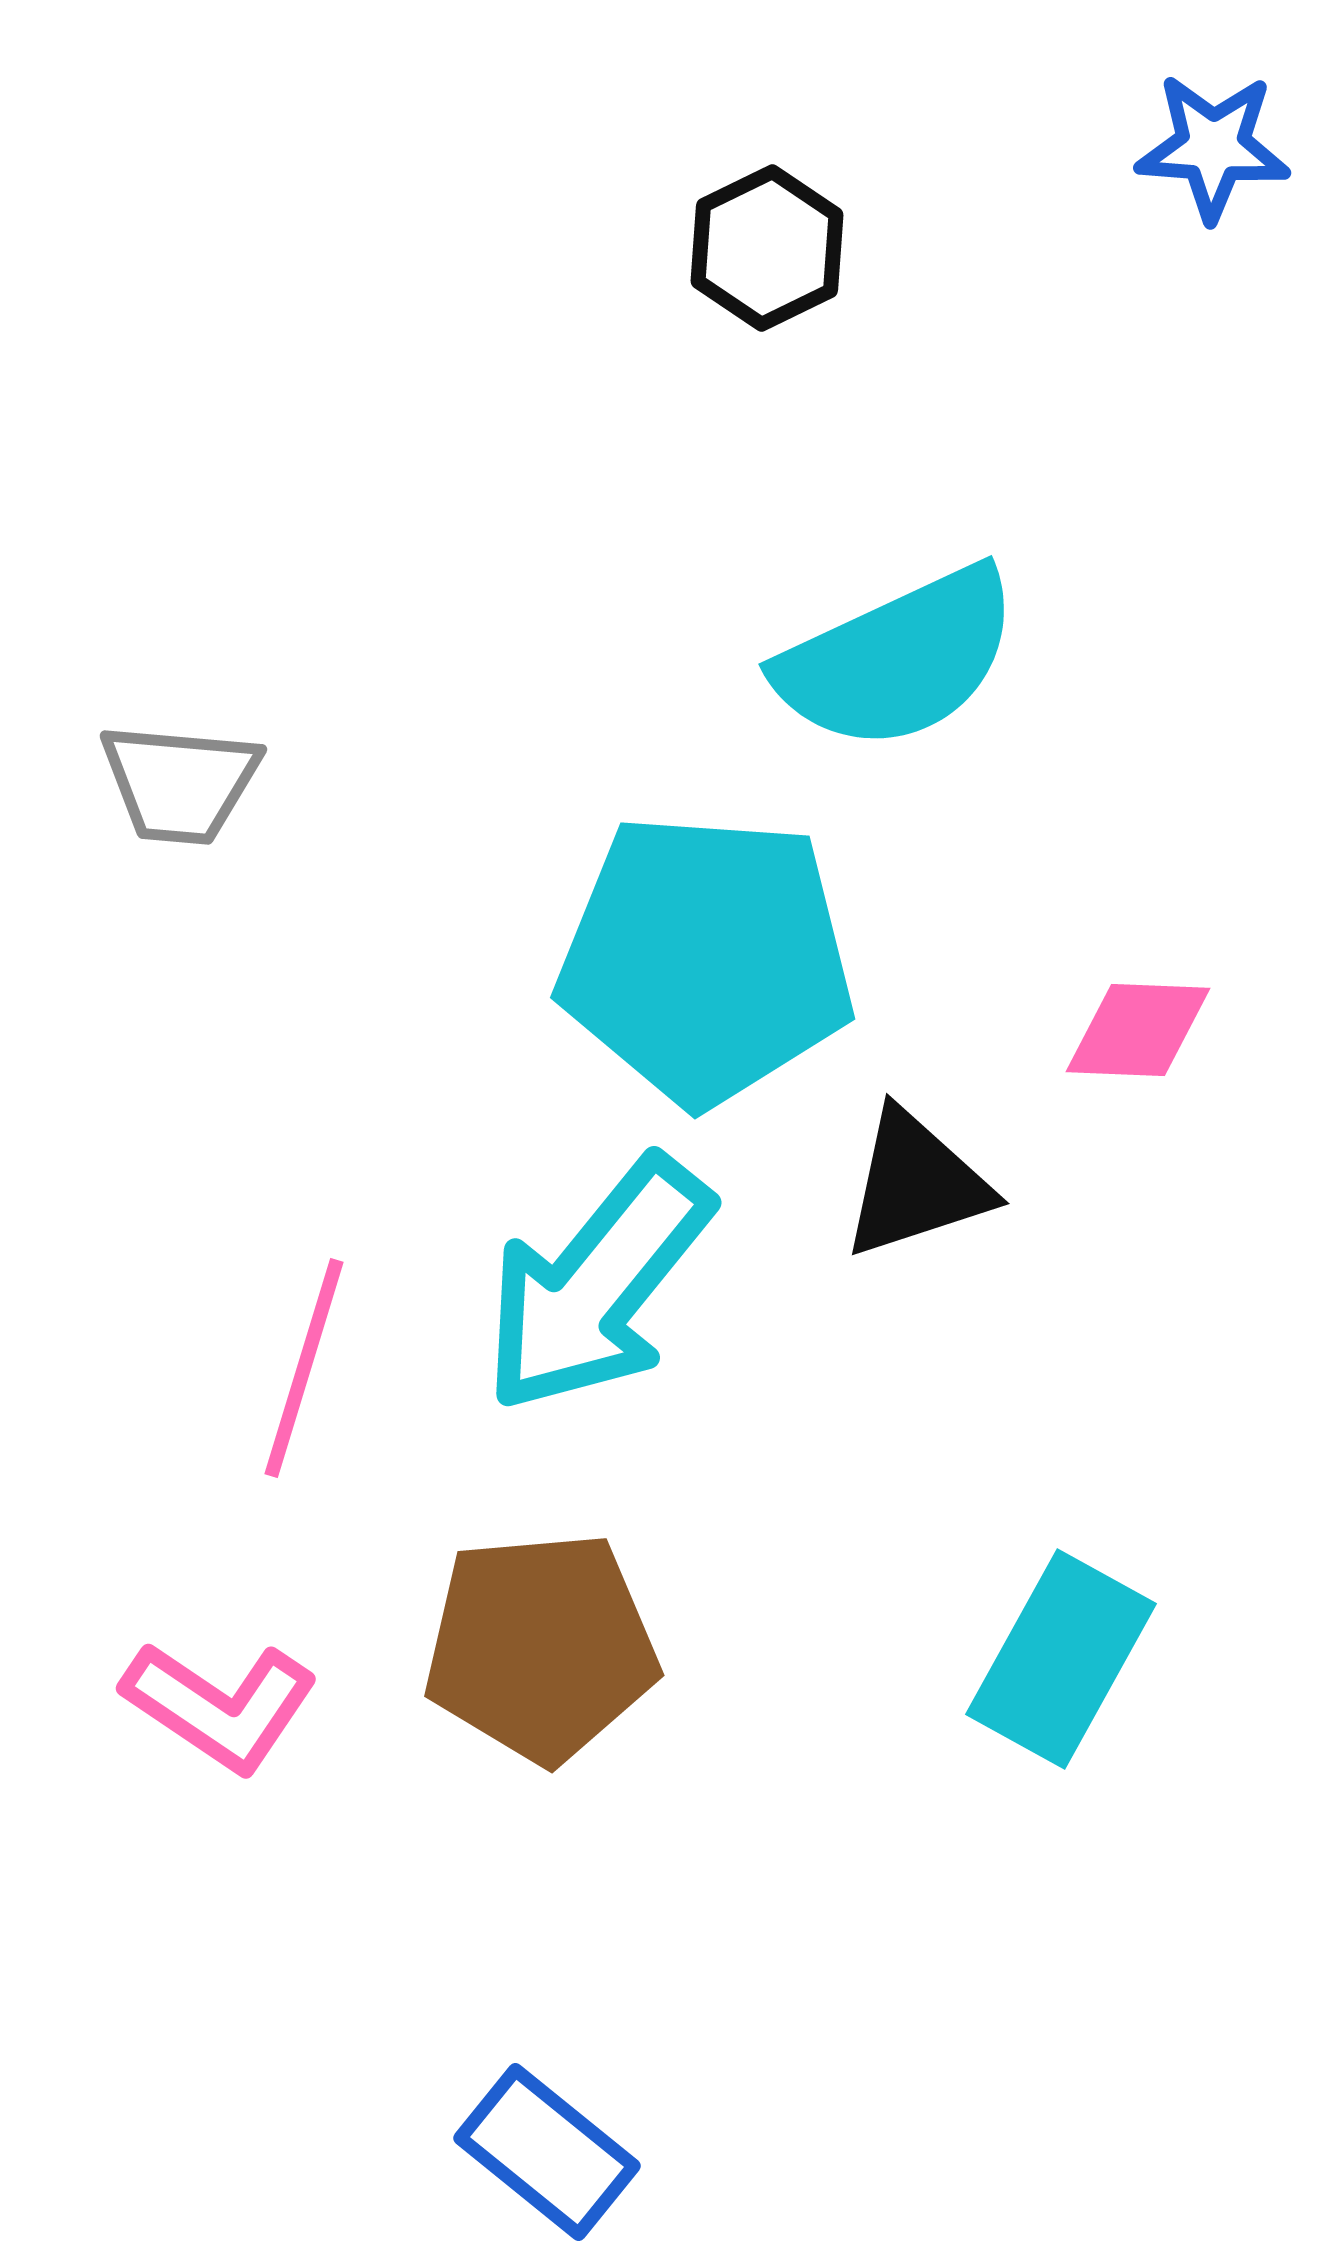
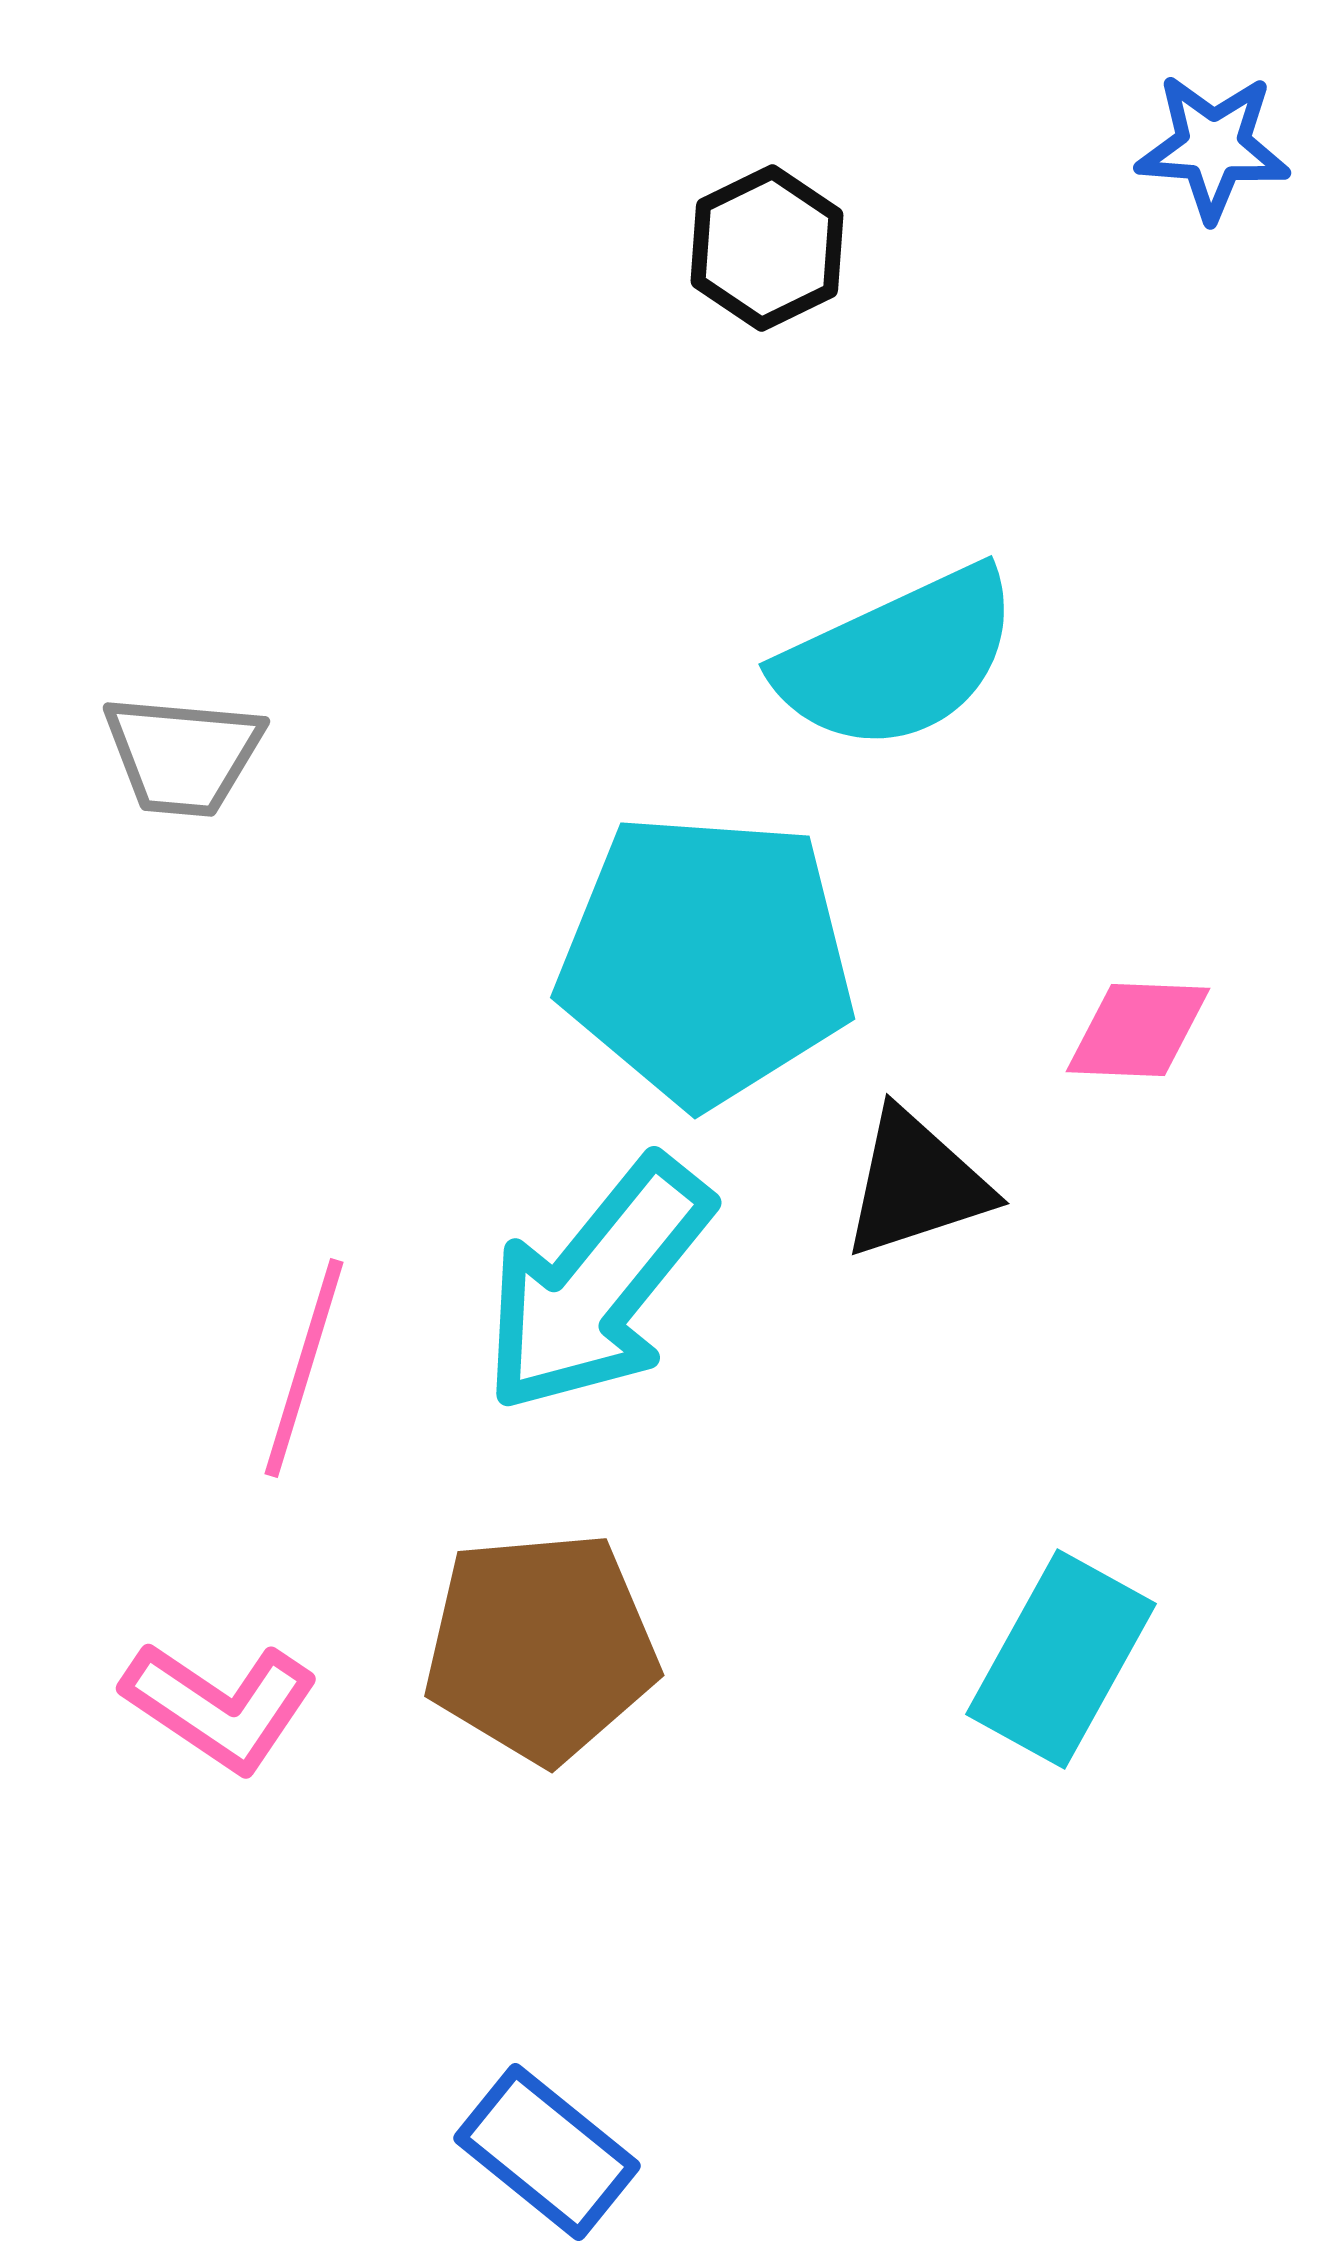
gray trapezoid: moved 3 px right, 28 px up
